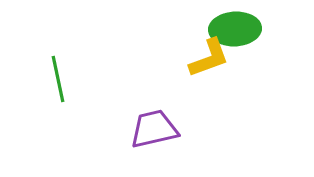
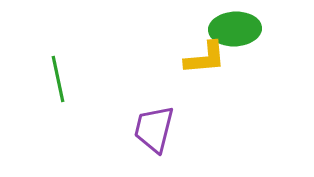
yellow L-shape: moved 4 px left; rotated 15 degrees clockwise
purple trapezoid: rotated 63 degrees counterclockwise
